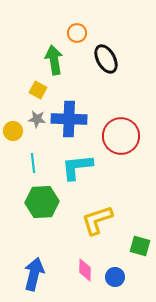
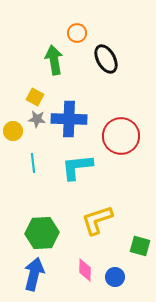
yellow square: moved 3 px left, 7 px down
green hexagon: moved 31 px down
